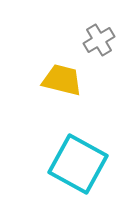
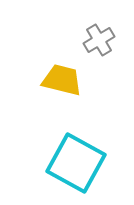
cyan square: moved 2 px left, 1 px up
